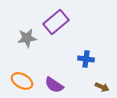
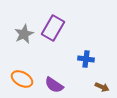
purple rectangle: moved 3 px left, 6 px down; rotated 20 degrees counterclockwise
gray star: moved 3 px left, 4 px up; rotated 18 degrees counterclockwise
orange ellipse: moved 2 px up
